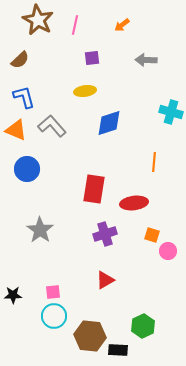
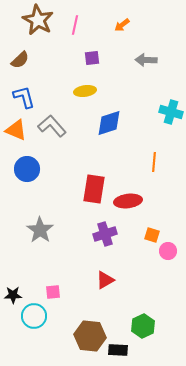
red ellipse: moved 6 px left, 2 px up
cyan circle: moved 20 px left
